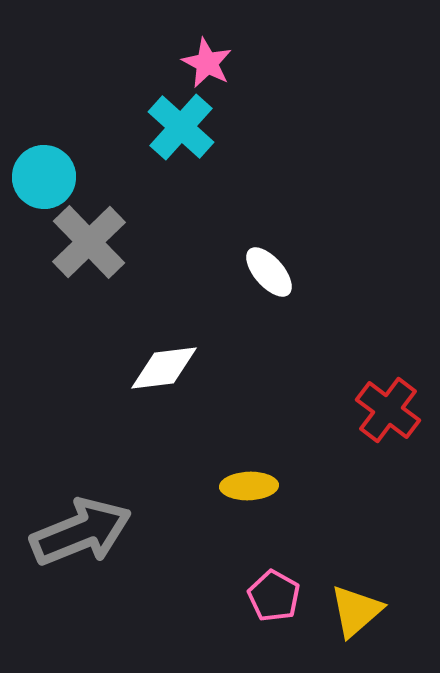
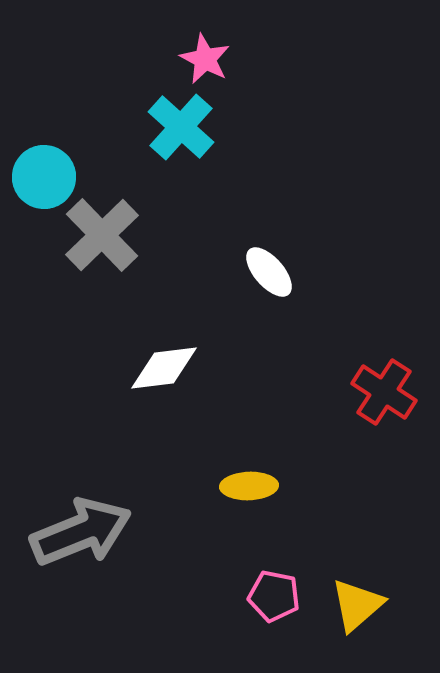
pink star: moved 2 px left, 4 px up
gray cross: moved 13 px right, 7 px up
red cross: moved 4 px left, 18 px up; rotated 4 degrees counterclockwise
pink pentagon: rotated 18 degrees counterclockwise
yellow triangle: moved 1 px right, 6 px up
